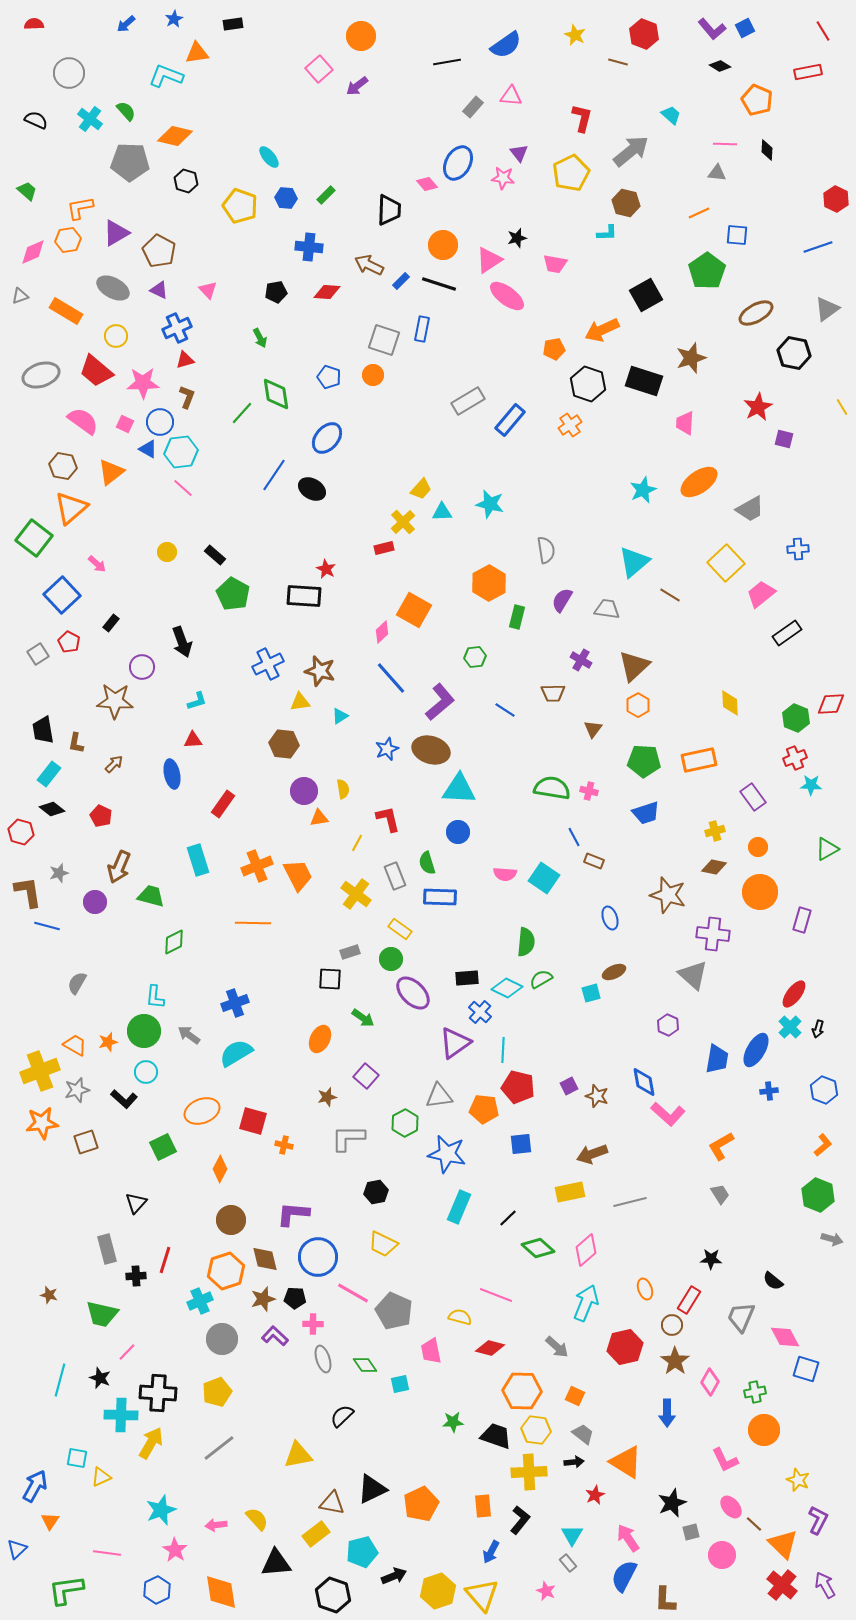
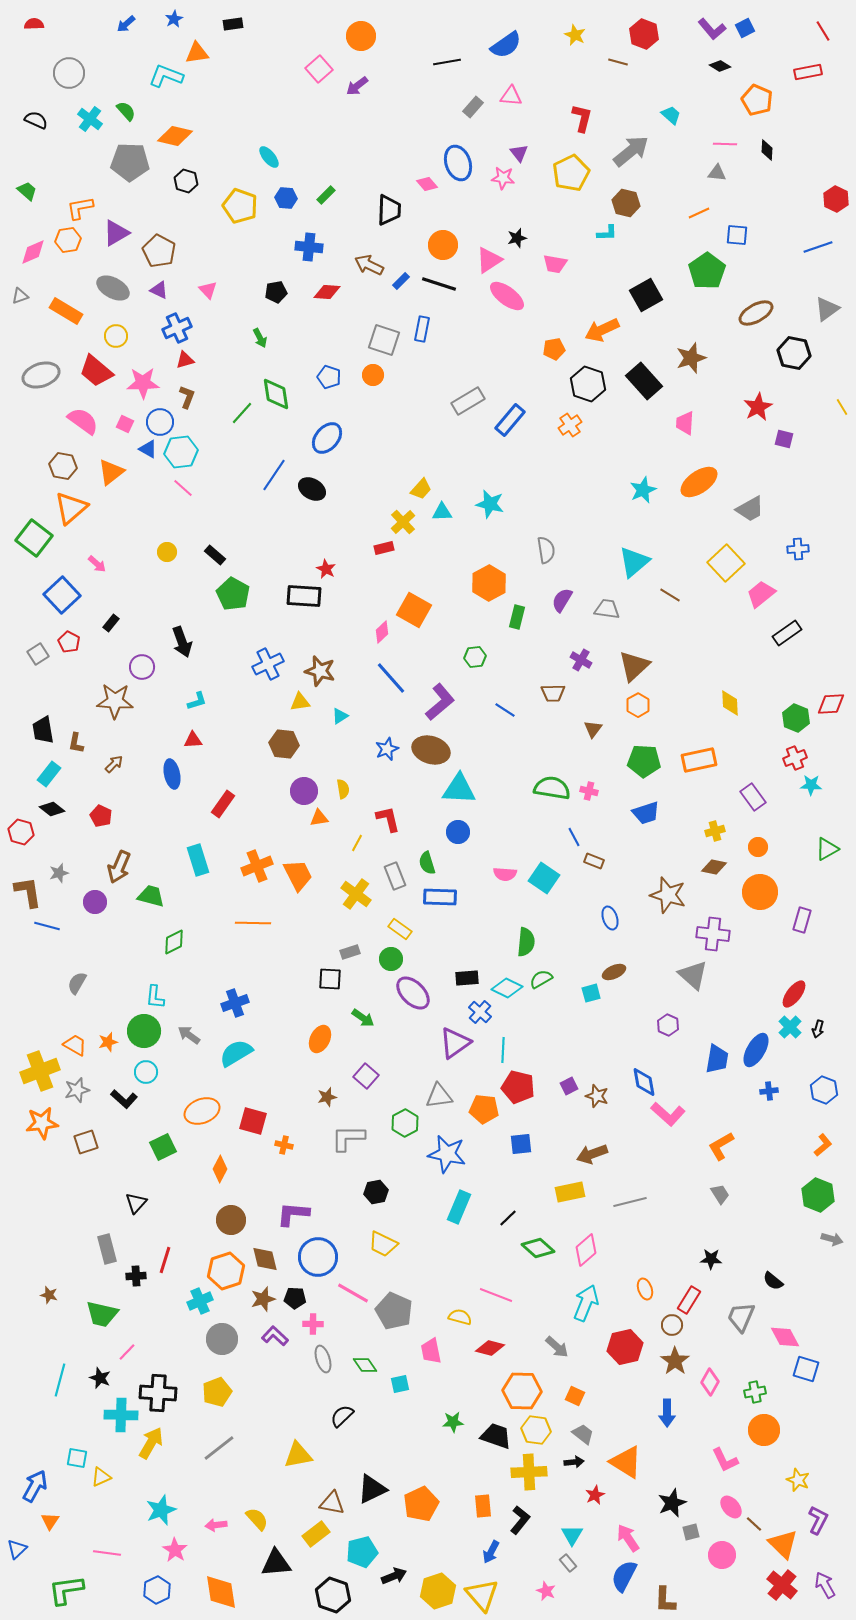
blue ellipse at (458, 163): rotated 48 degrees counterclockwise
black rectangle at (644, 381): rotated 30 degrees clockwise
